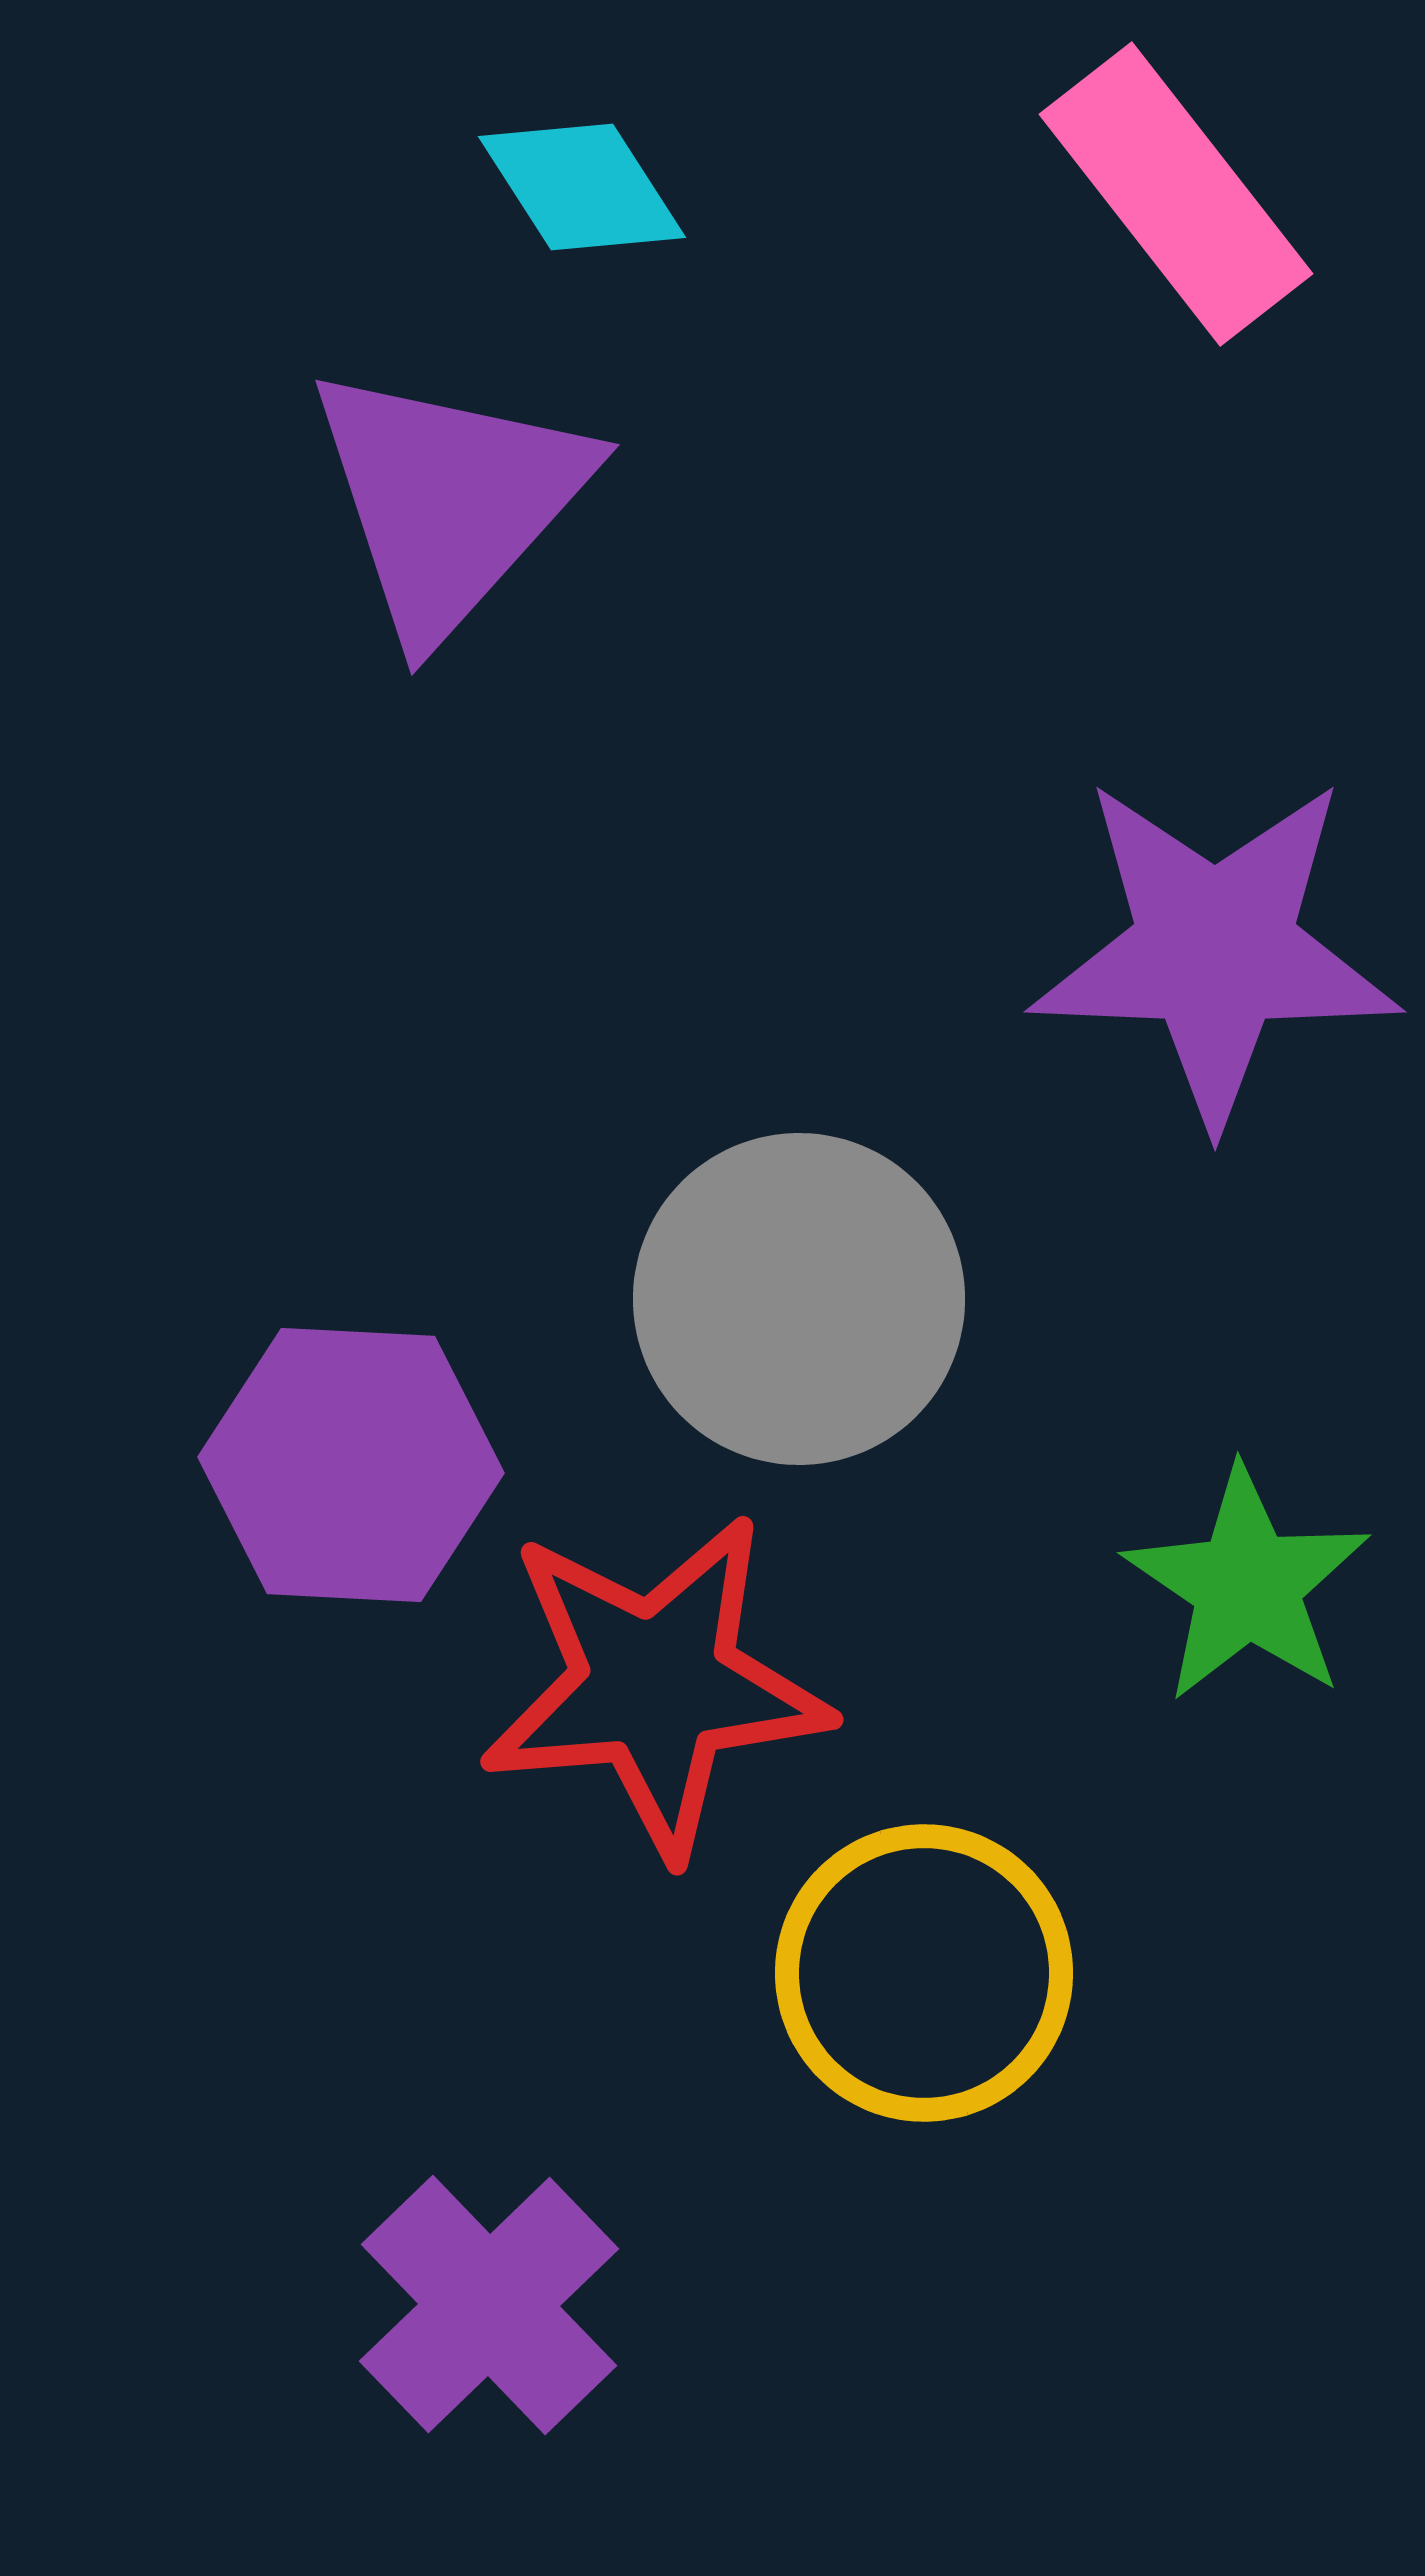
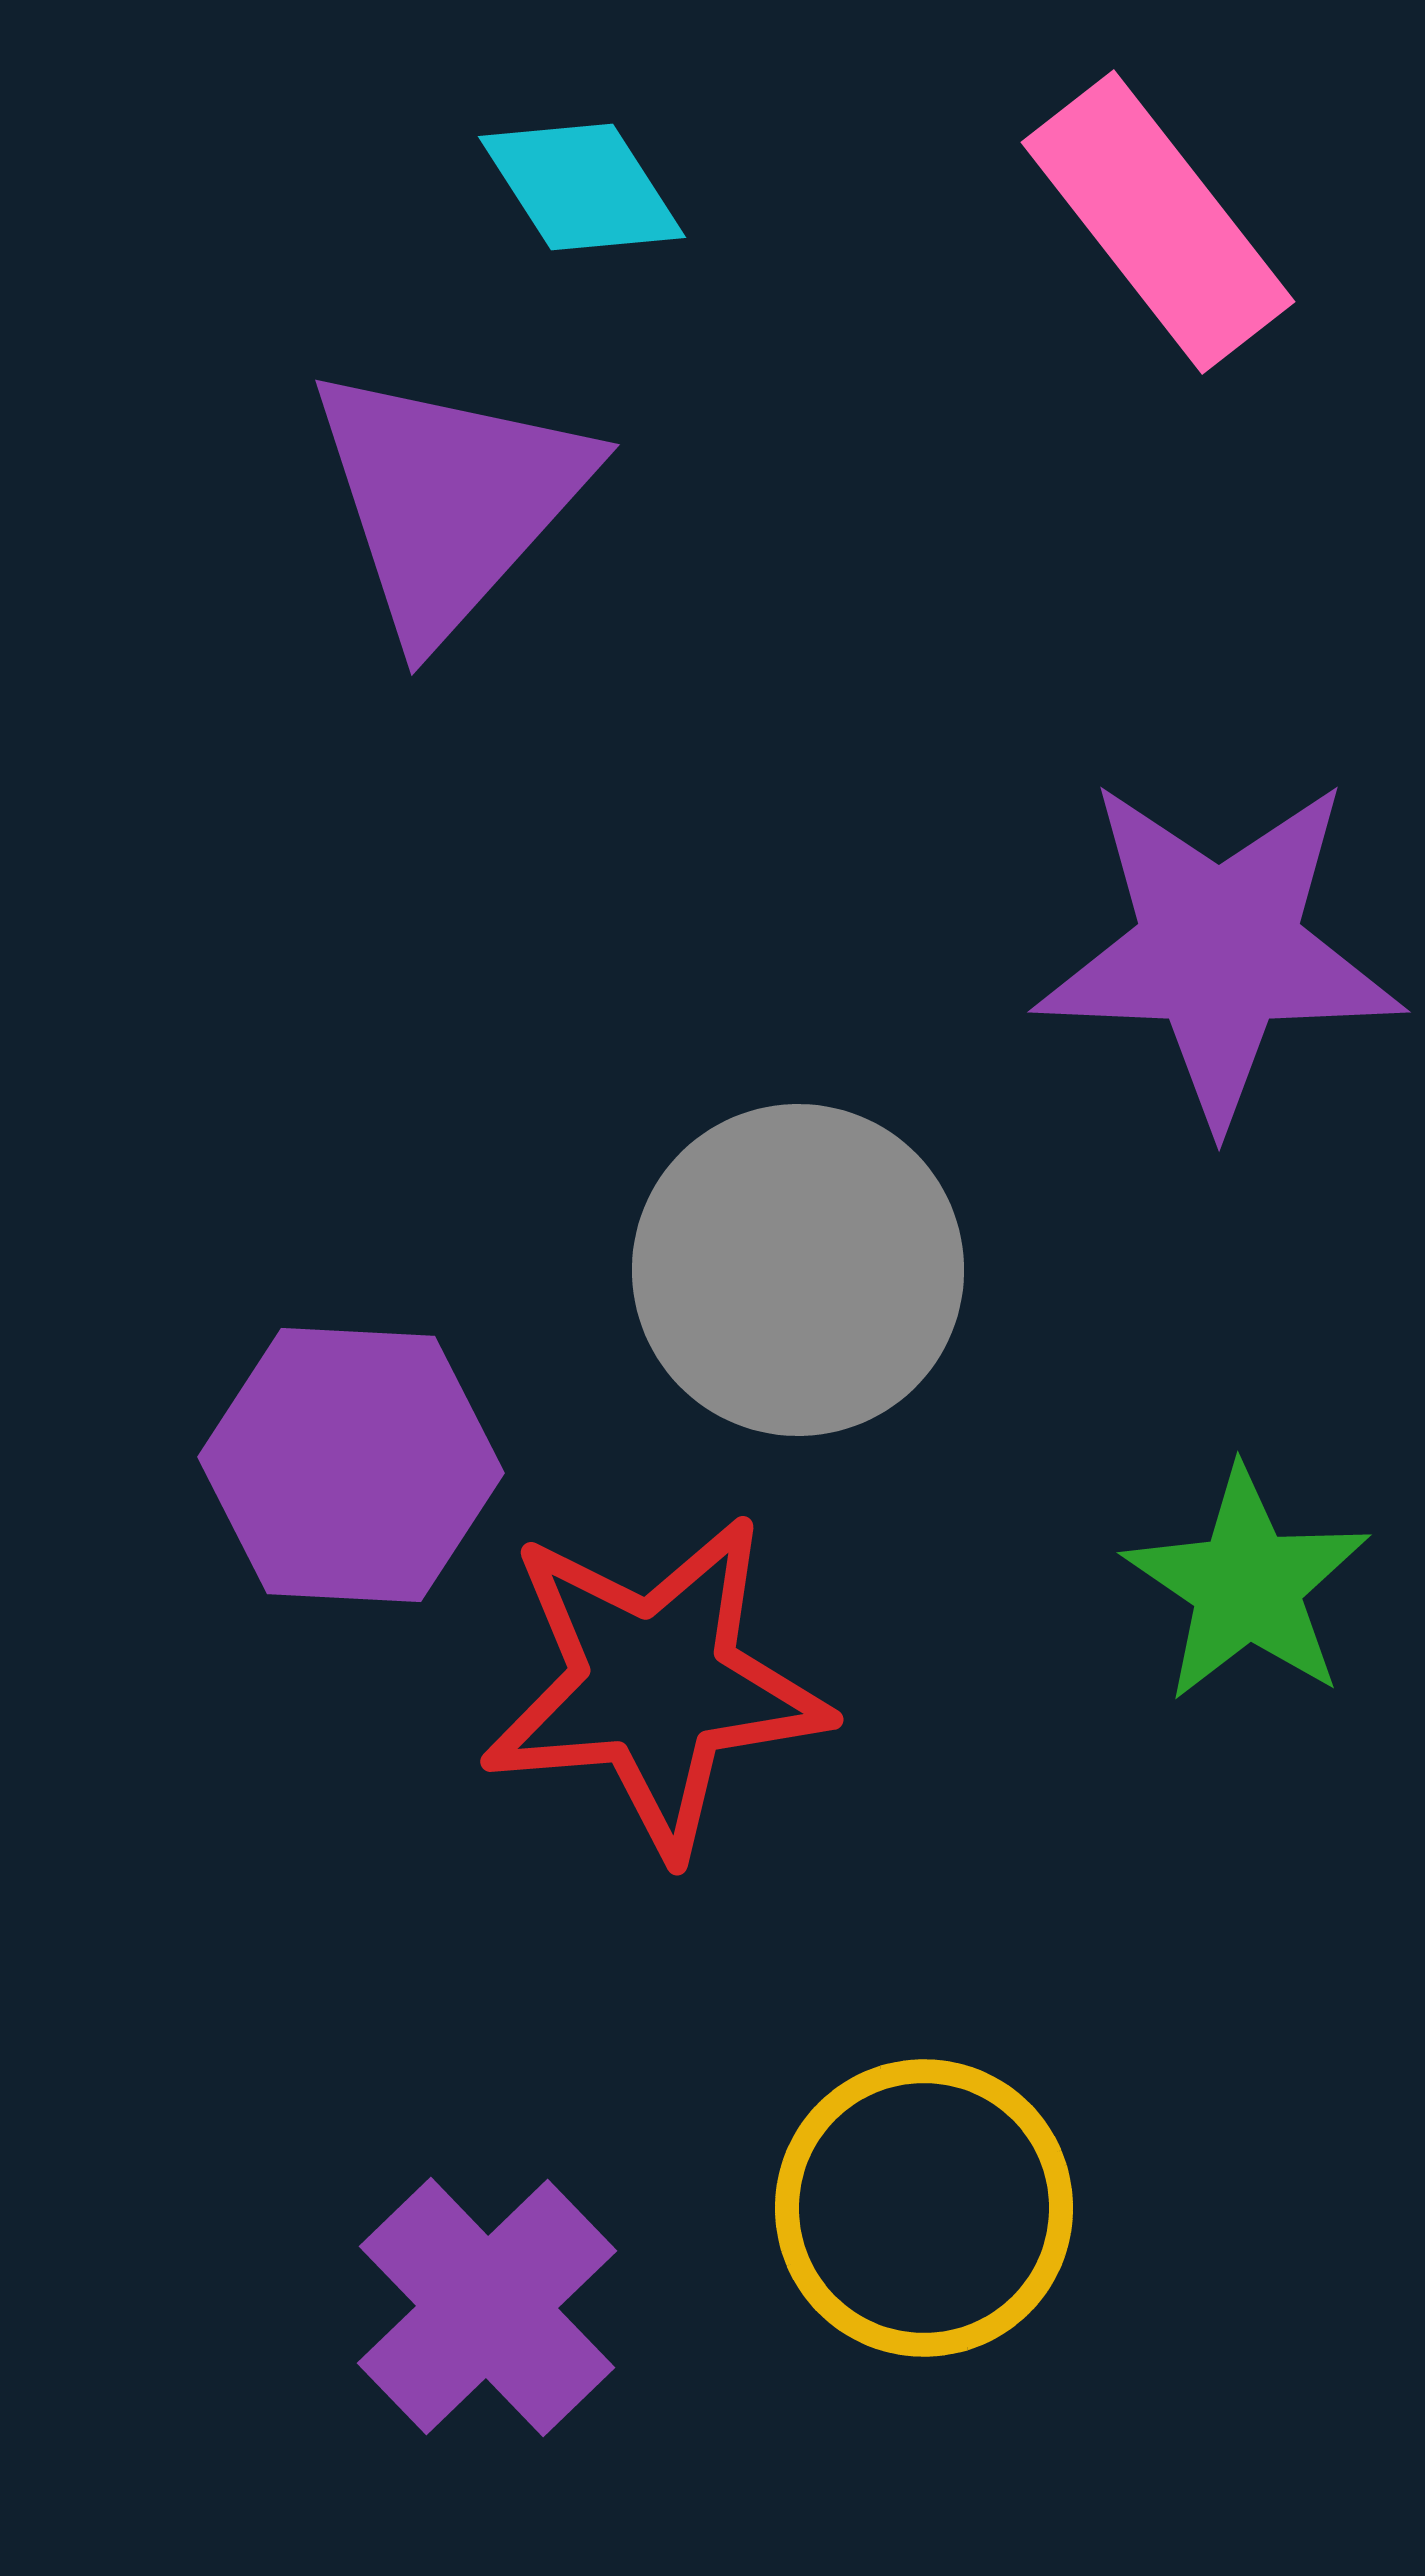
pink rectangle: moved 18 px left, 28 px down
purple star: moved 4 px right
gray circle: moved 1 px left, 29 px up
yellow circle: moved 235 px down
purple cross: moved 2 px left, 2 px down
